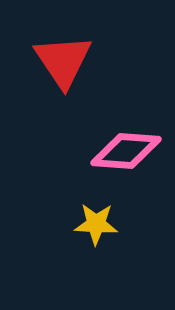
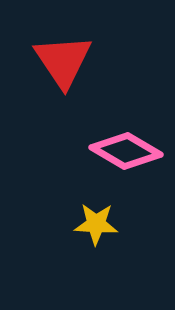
pink diamond: rotated 26 degrees clockwise
